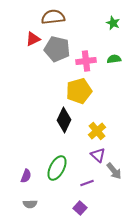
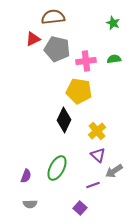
yellow pentagon: rotated 25 degrees clockwise
gray arrow: rotated 96 degrees clockwise
purple line: moved 6 px right, 2 px down
